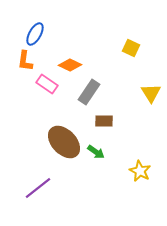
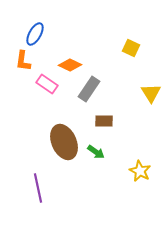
orange L-shape: moved 2 px left
gray rectangle: moved 3 px up
brown ellipse: rotated 20 degrees clockwise
purple line: rotated 64 degrees counterclockwise
